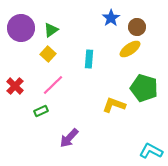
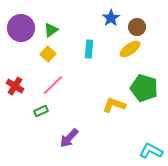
cyan rectangle: moved 10 px up
red cross: rotated 12 degrees counterclockwise
